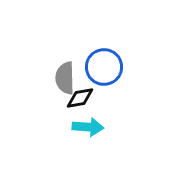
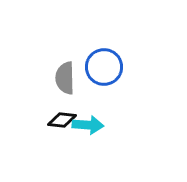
black diamond: moved 18 px left, 22 px down; rotated 16 degrees clockwise
cyan arrow: moved 2 px up
